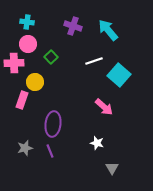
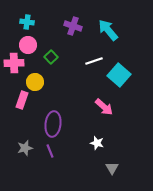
pink circle: moved 1 px down
